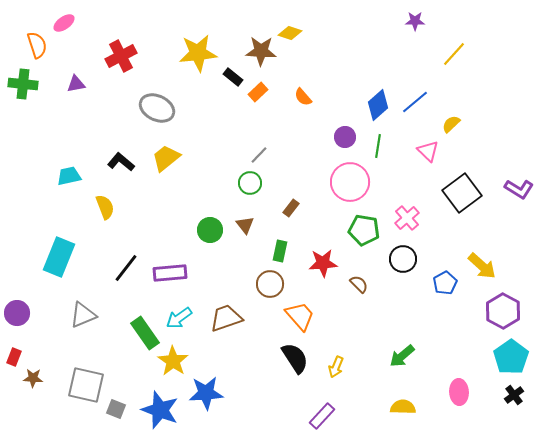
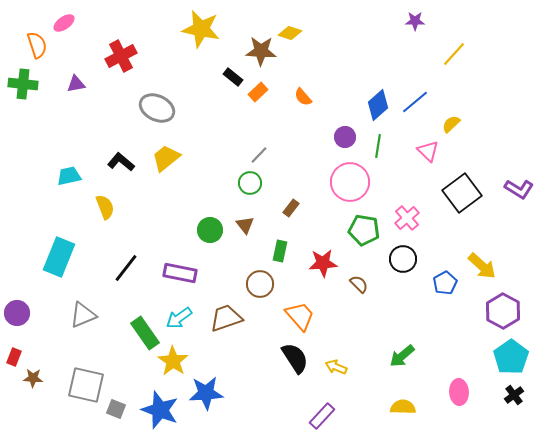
yellow star at (198, 53): moved 3 px right, 24 px up; rotated 18 degrees clockwise
purple rectangle at (170, 273): moved 10 px right; rotated 16 degrees clockwise
brown circle at (270, 284): moved 10 px left
yellow arrow at (336, 367): rotated 90 degrees clockwise
